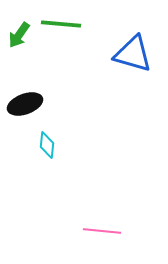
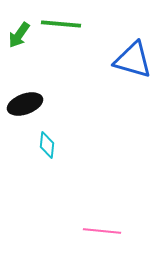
blue triangle: moved 6 px down
